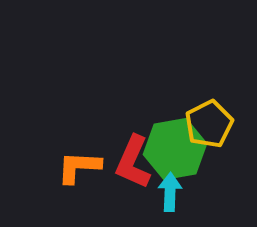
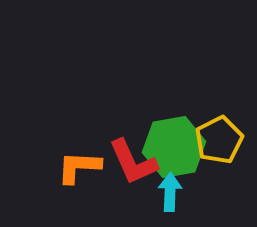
yellow pentagon: moved 10 px right, 16 px down
green hexagon: moved 1 px left, 2 px up
red L-shape: rotated 48 degrees counterclockwise
